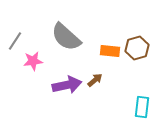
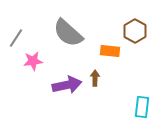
gray semicircle: moved 2 px right, 4 px up
gray line: moved 1 px right, 3 px up
brown hexagon: moved 2 px left, 17 px up; rotated 15 degrees counterclockwise
brown arrow: moved 2 px up; rotated 49 degrees counterclockwise
